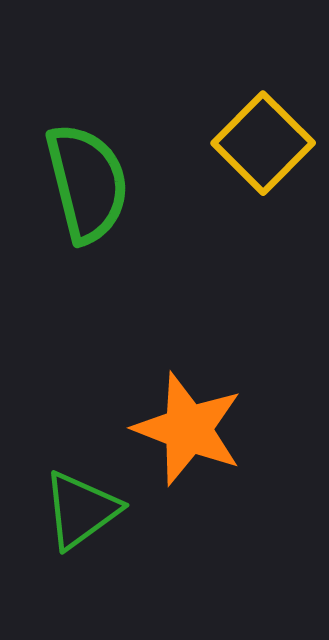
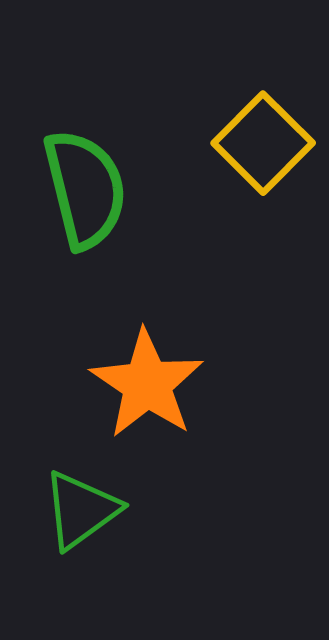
green semicircle: moved 2 px left, 6 px down
orange star: moved 41 px left, 45 px up; rotated 13 degrees clockwise
